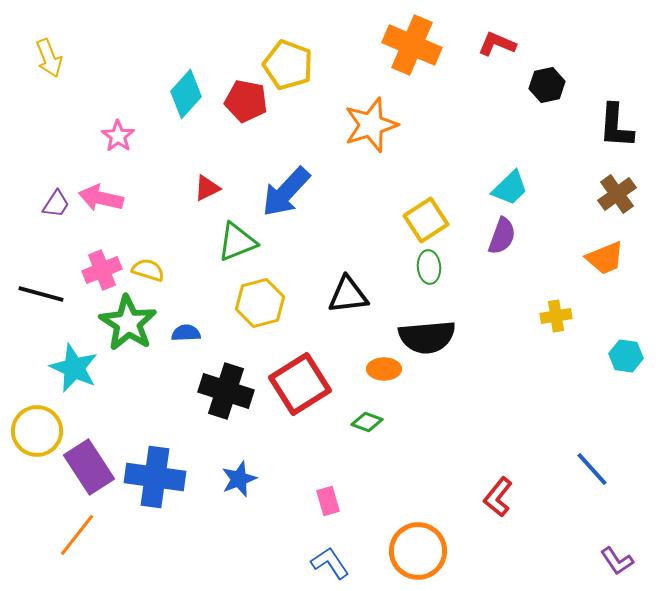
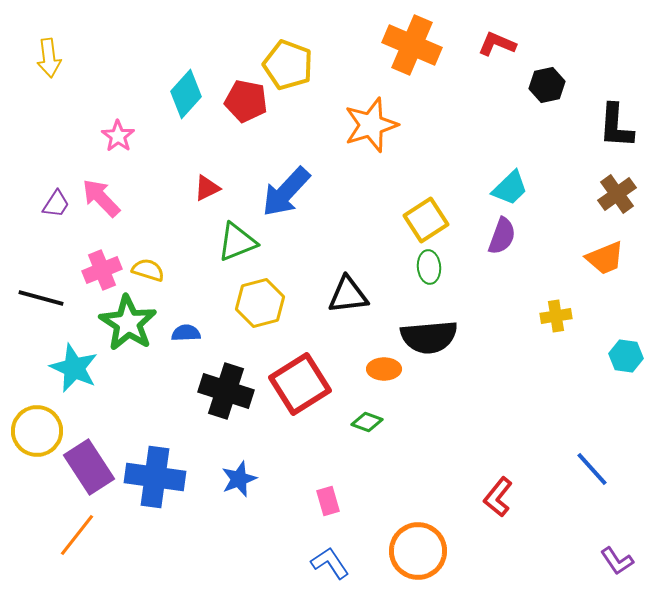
yellow arrow at (49, 58): rotated 15 degrees clockwise
pink arrow at (101, 198): rotated 33 degrees clockwise
black line at (41, 294): moved 4 px down
black semicircle at (427, 337): moved 2 px right
